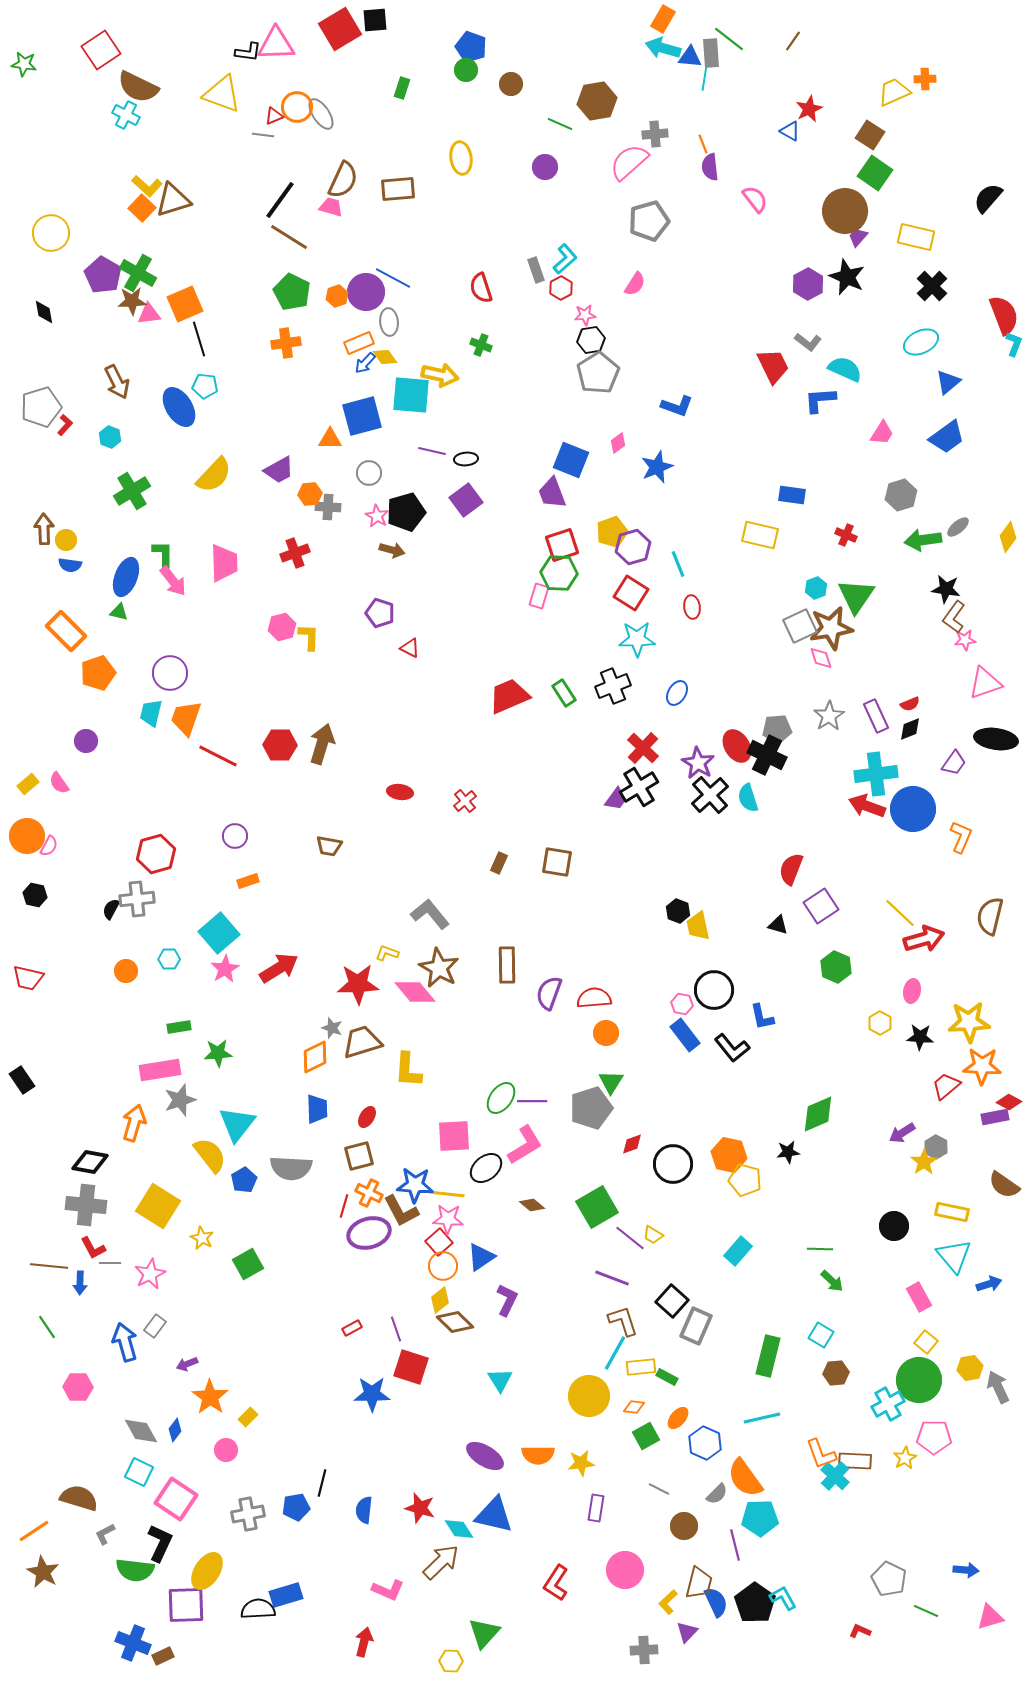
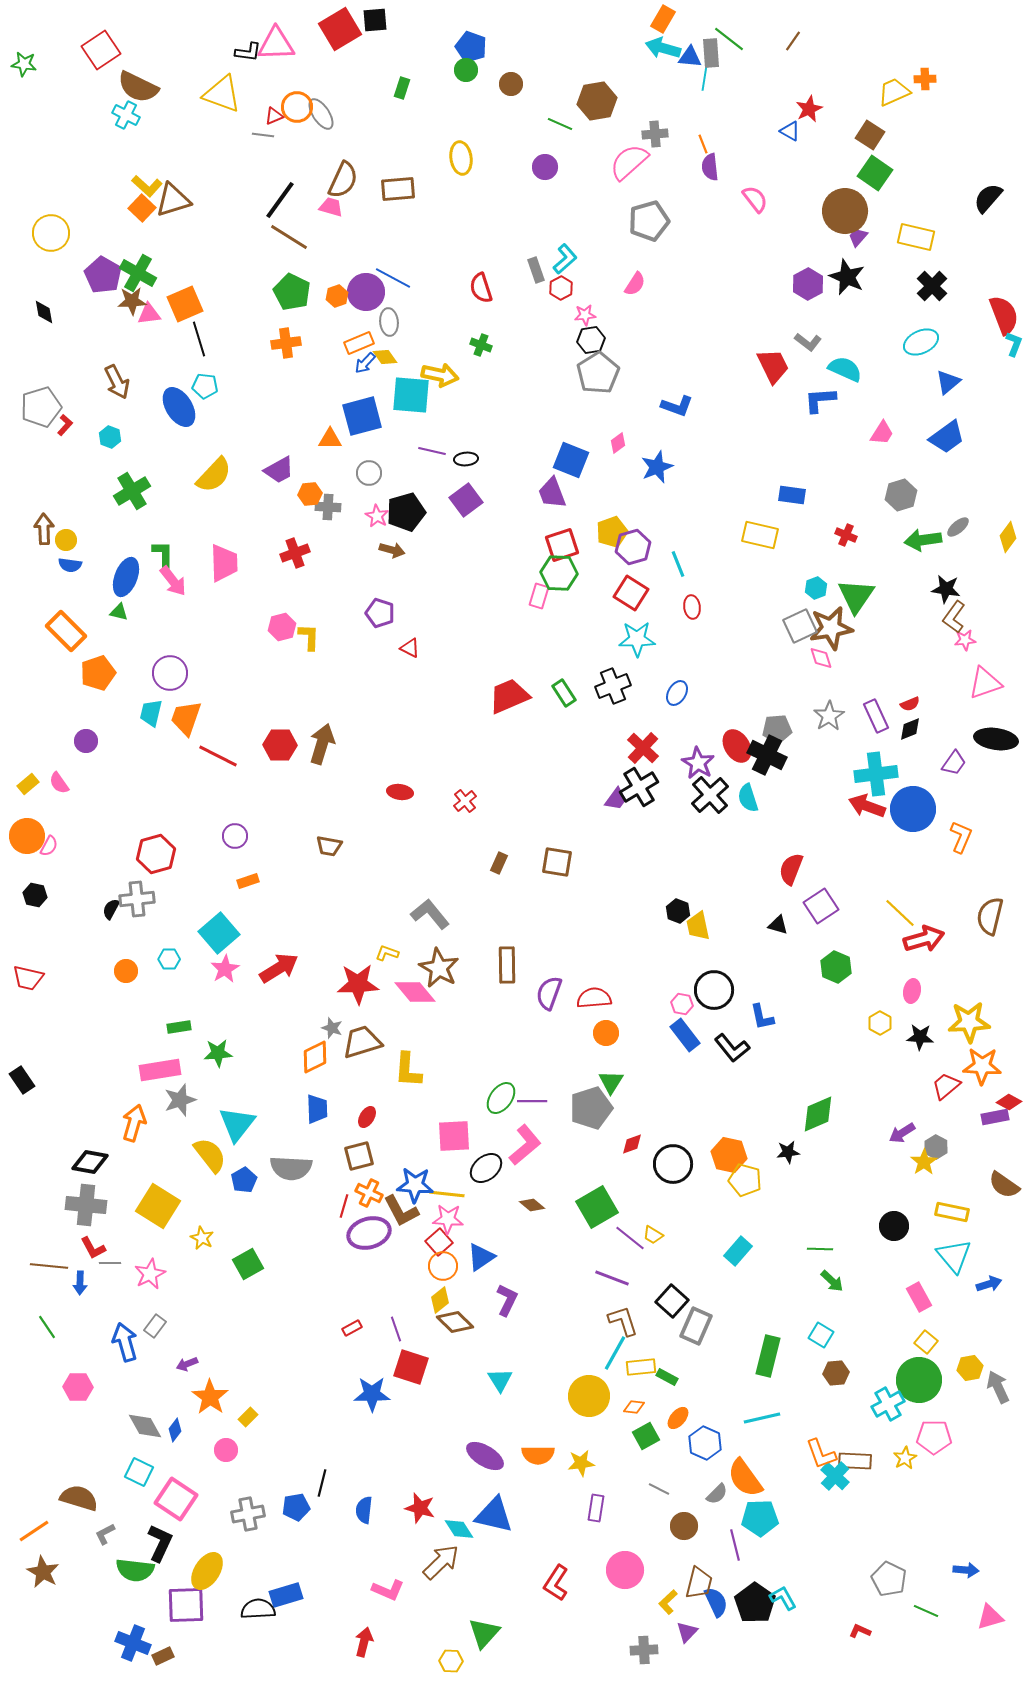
pink L-shape at (525, 1145): rotated 9 degrees counterclockwise
gray diamond at (141, 1431): moved 4 px right, 5 px up
